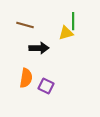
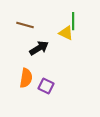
yellow triangle: rotated 42 degrees clockwise
black arrow: rotated 30 degrees counterclockwise
